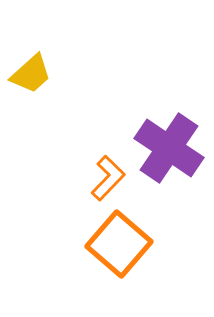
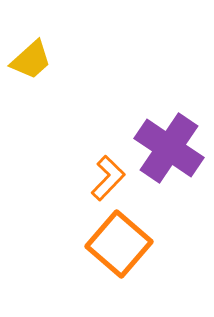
yellow trapezoid: moved 14 px up
